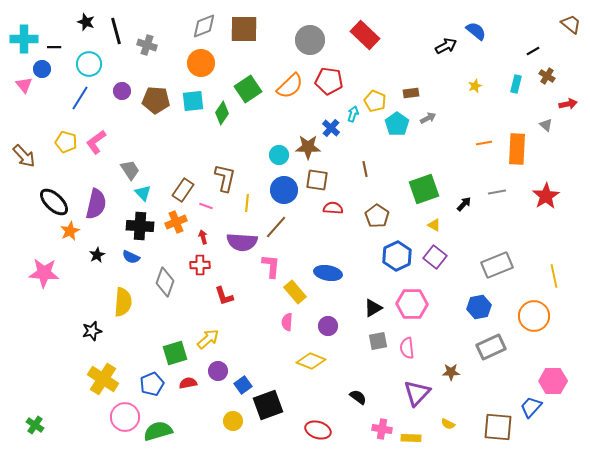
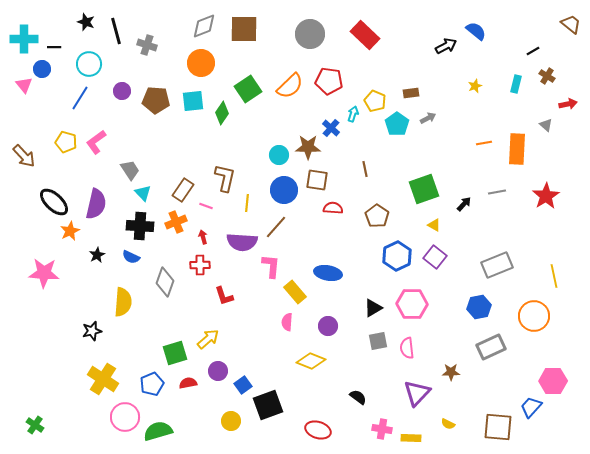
gray circle at (310, 40): moved 6 px up
yellow circle at (233, 421): moved 2 px left
